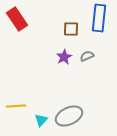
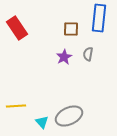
red rectangle: moved 9 px down
gray semicircle: moved 1 px right, 2 px up; rotated 56 degrees counterclockwise
cyan triangle: moved 1 px right, 2 px down; rotated 24 degrees counterclockwise
